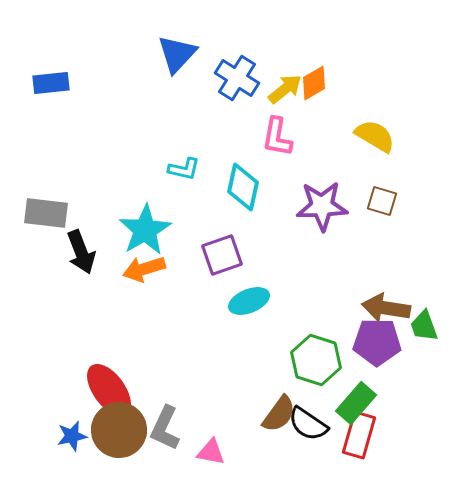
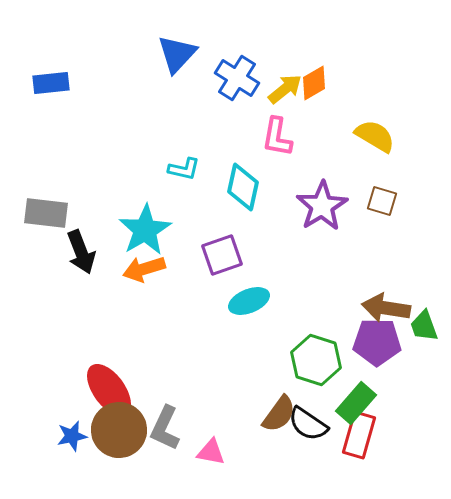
purple star: rotated 30 degrees counterclockwise
